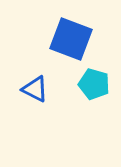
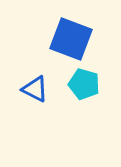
cyan pentagon: moved 10 px left
